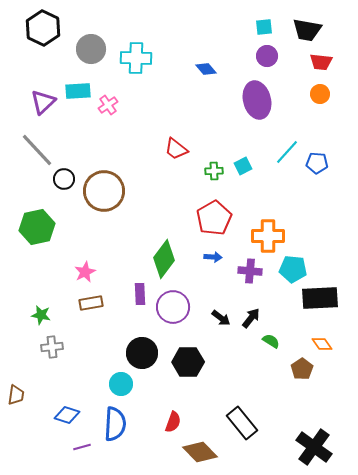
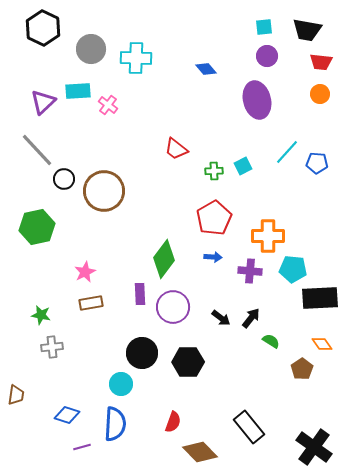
pink cross at (108, 105): rotated 18 degrees counterclockwise
black rectangle at (242, 423): moved 7 px right, 4 px down
